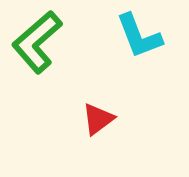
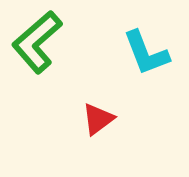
cyan L-shape: moved 7 px right, 17 px down
